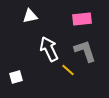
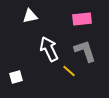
yellow line: moved 1 px right, 1 px down
